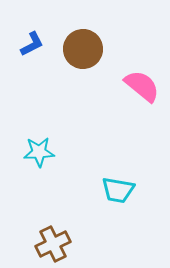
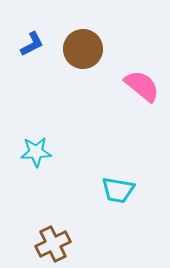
cyan star: moved 3 px left
